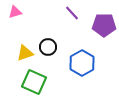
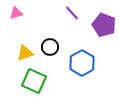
pink triangle: moved 1 px right, 1 px down
purple pentagon: rotated 20 degrees clockwise
black circle: moved 2 px right
green square: moved 1 px up
